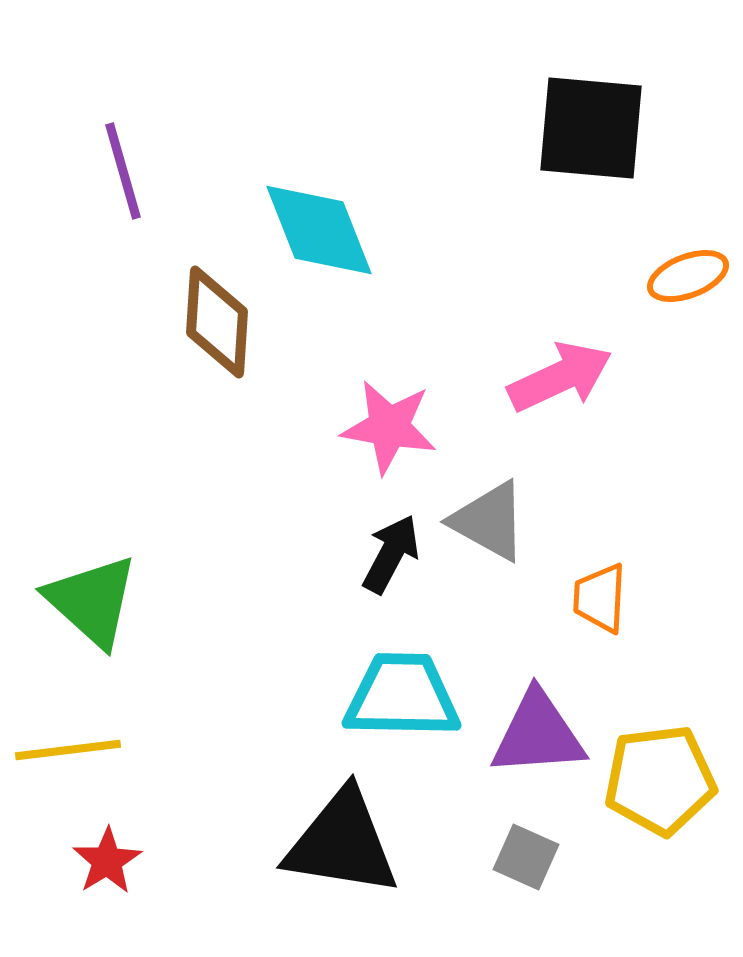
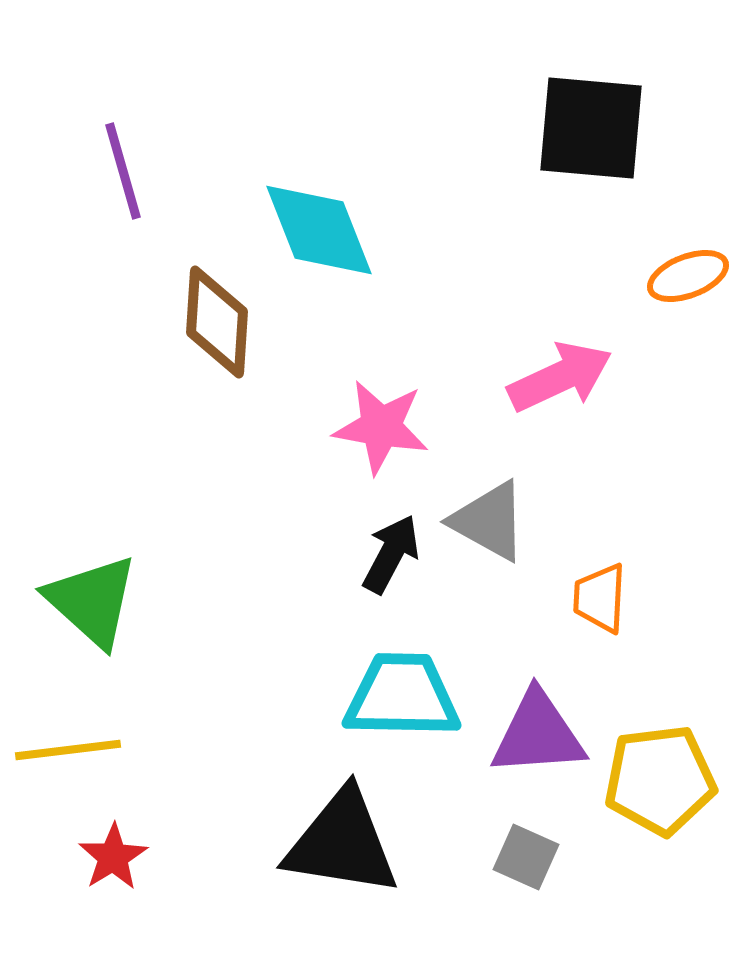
pink star: moved 8 px left
red star: moved 6 px right, 4 px up
